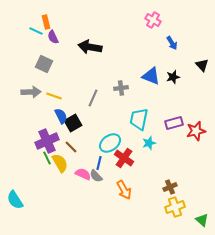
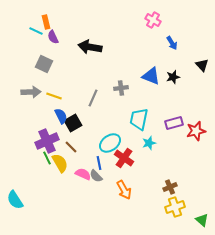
blue line: rotated 24 degrees counterclockwise
